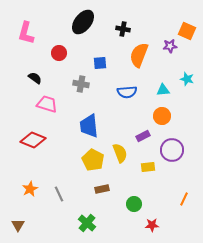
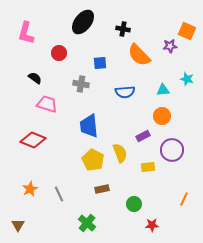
orange semicircle: rotated 65 degrees counterclockwise
blue semicircle: moved 2 px left
